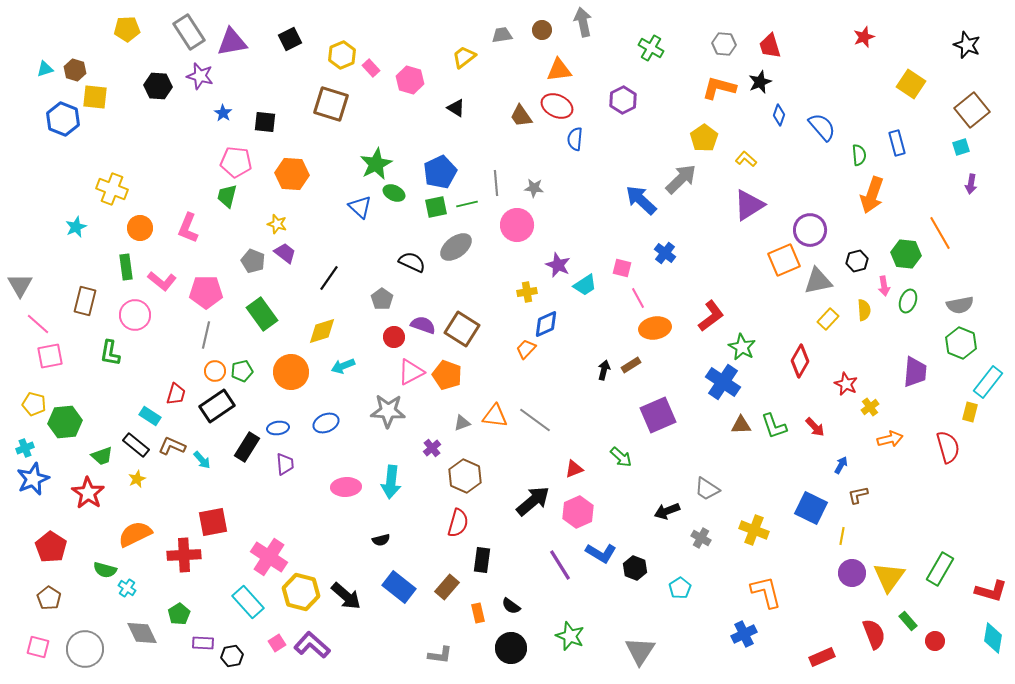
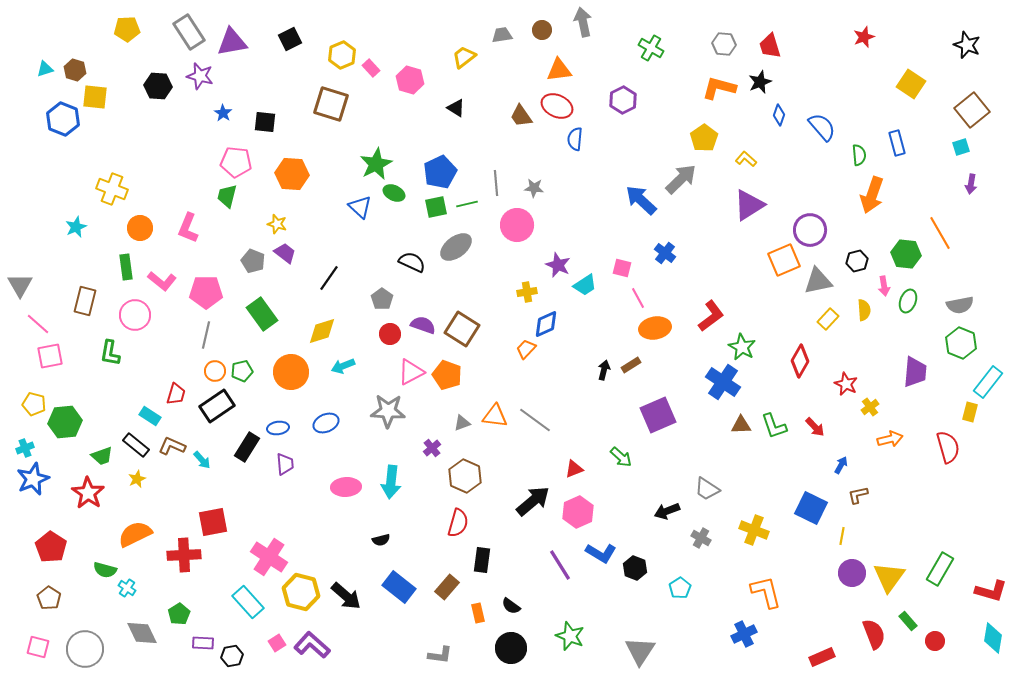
red circle at (394, 337): moved 4 px left, 3 px up
